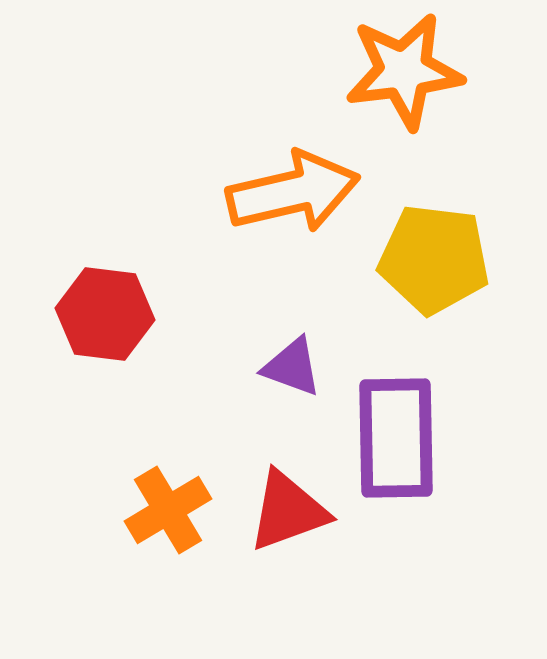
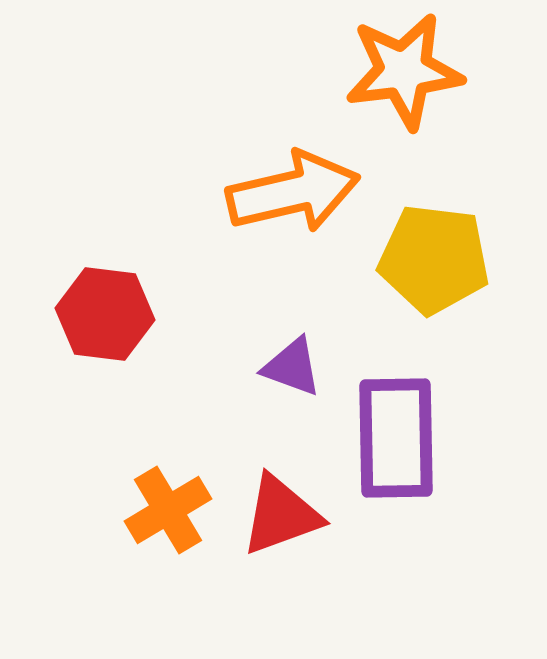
red triangle: moved 7 px left, 4 px down
